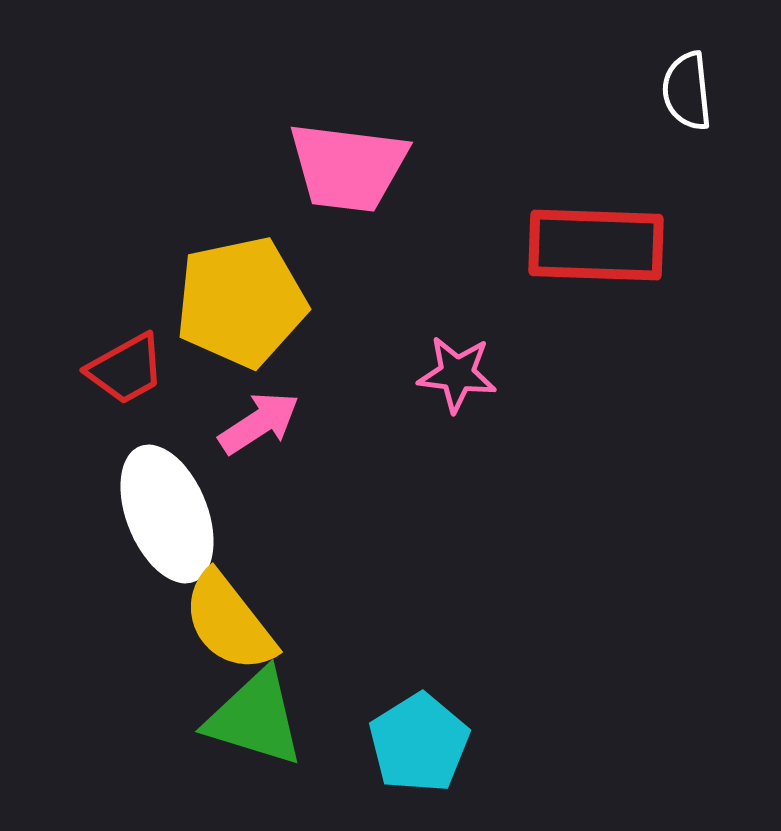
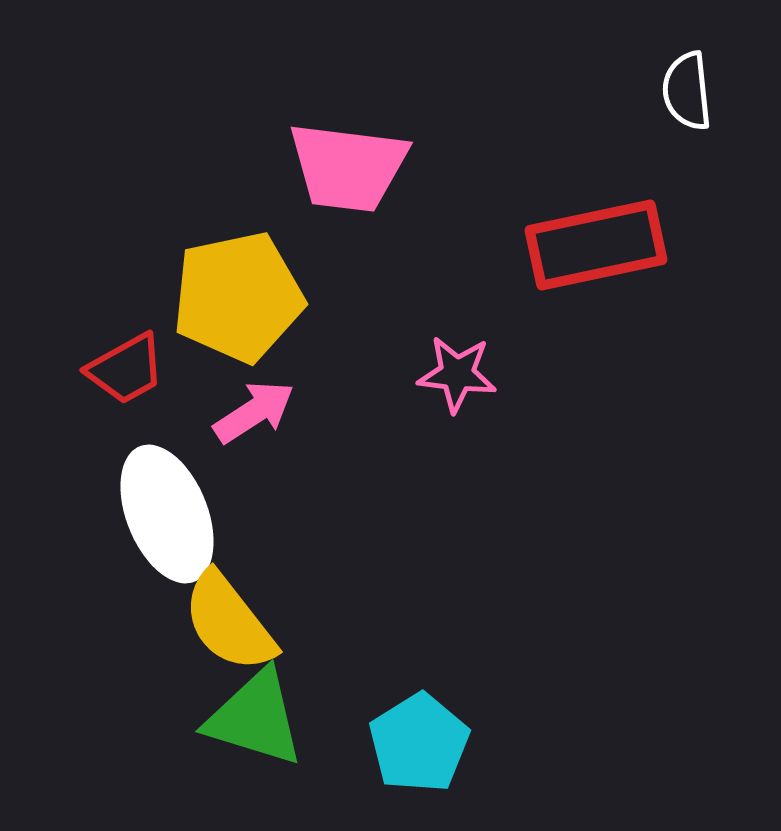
red rectangle: rotated 14 degrees counterclockwise
yellow pentagon: moved 3 px left, 5 px up
pink arrow: moved 5 px left, 11 px up
